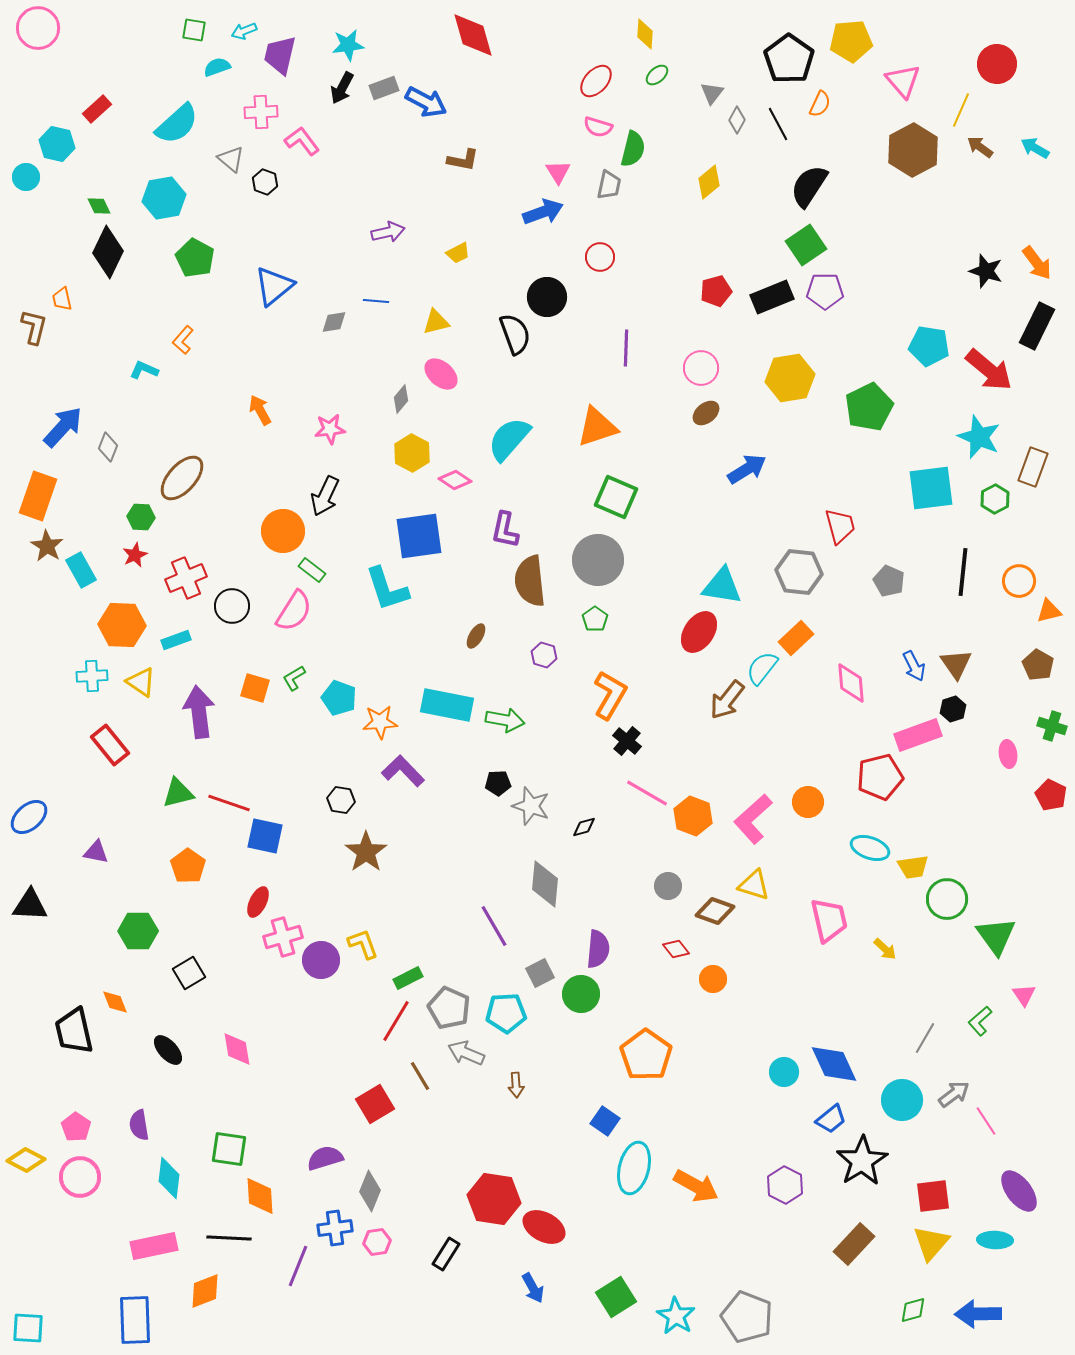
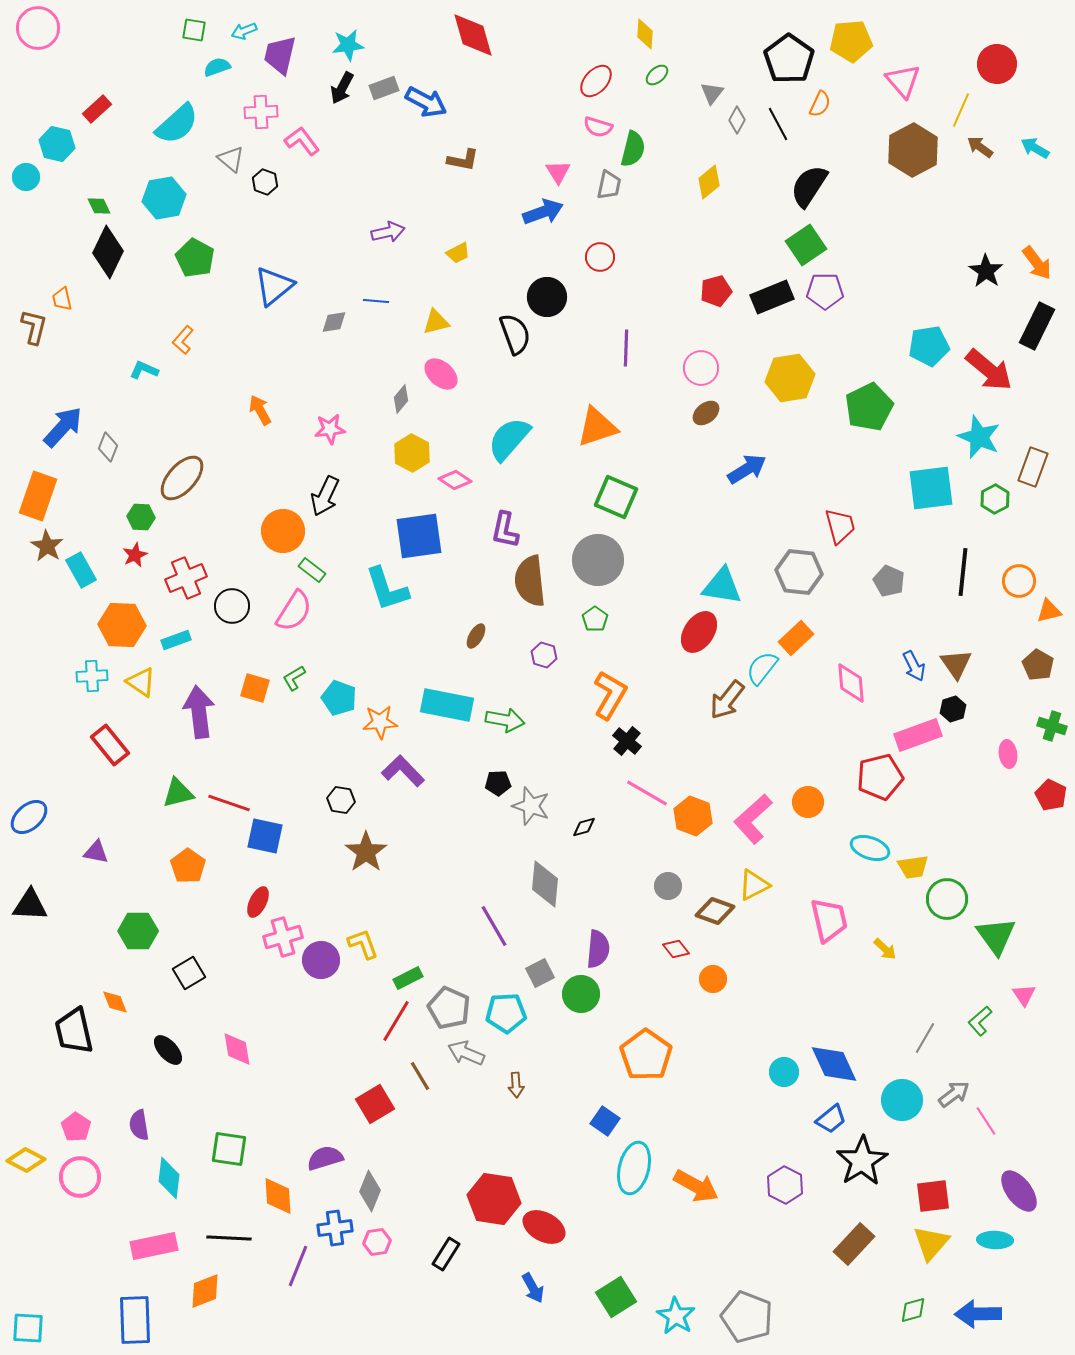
black star at (986, 271): rotated 16 degrees clockwise
cyan pentagon at (929, 346): rotated 18 degrees counterclockwise
yellow triangle at (754, 885): rotated 44 degrees counterclockwise
orange diamond at (260, 1196): moved 18 px right
